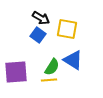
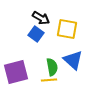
blue square: moved 2 px left, 1 px up
blue triangle: rotated 10 degrees clockwise
green semicircle: rotated 42 degrees counterclockwise
purple square: rotated 10 degrees counterclockwise
